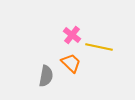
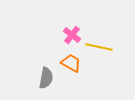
orange trapezoid: rotated 15 degrees counterclockwise
gray semicircle: moved 2 px down
